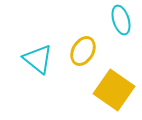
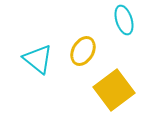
cyan ellipse: moved 3 px right
yellow square: rotated 18 degrees clockwise
